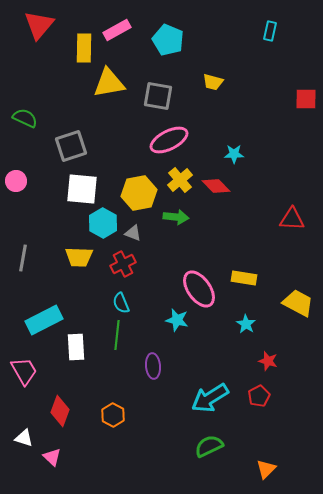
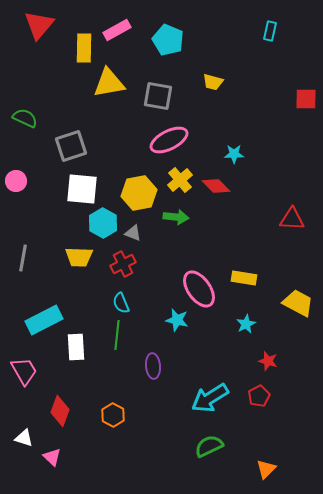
cyan star at (246, 324): rotated 12 degrees clockwise
